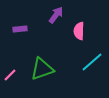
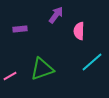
pink line: moved 1 px down; rotated 16 degrees clockwise
